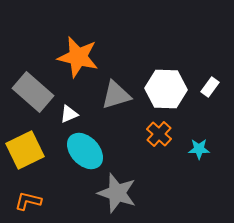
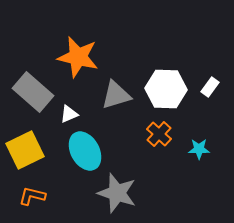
cyan ellipse: rotated 15 degrees clockwise
orange L-shape: moved 4 px right, 5 px up
